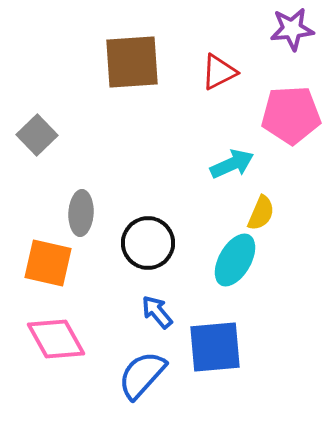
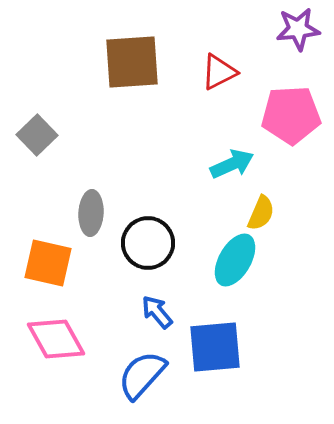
purple star: moved 6 px right
gray ellipse: moved 10 px right
